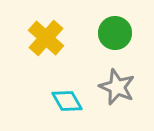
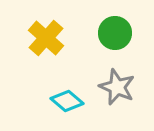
cyan diamond: rotated 20 degrees counterclockwise
